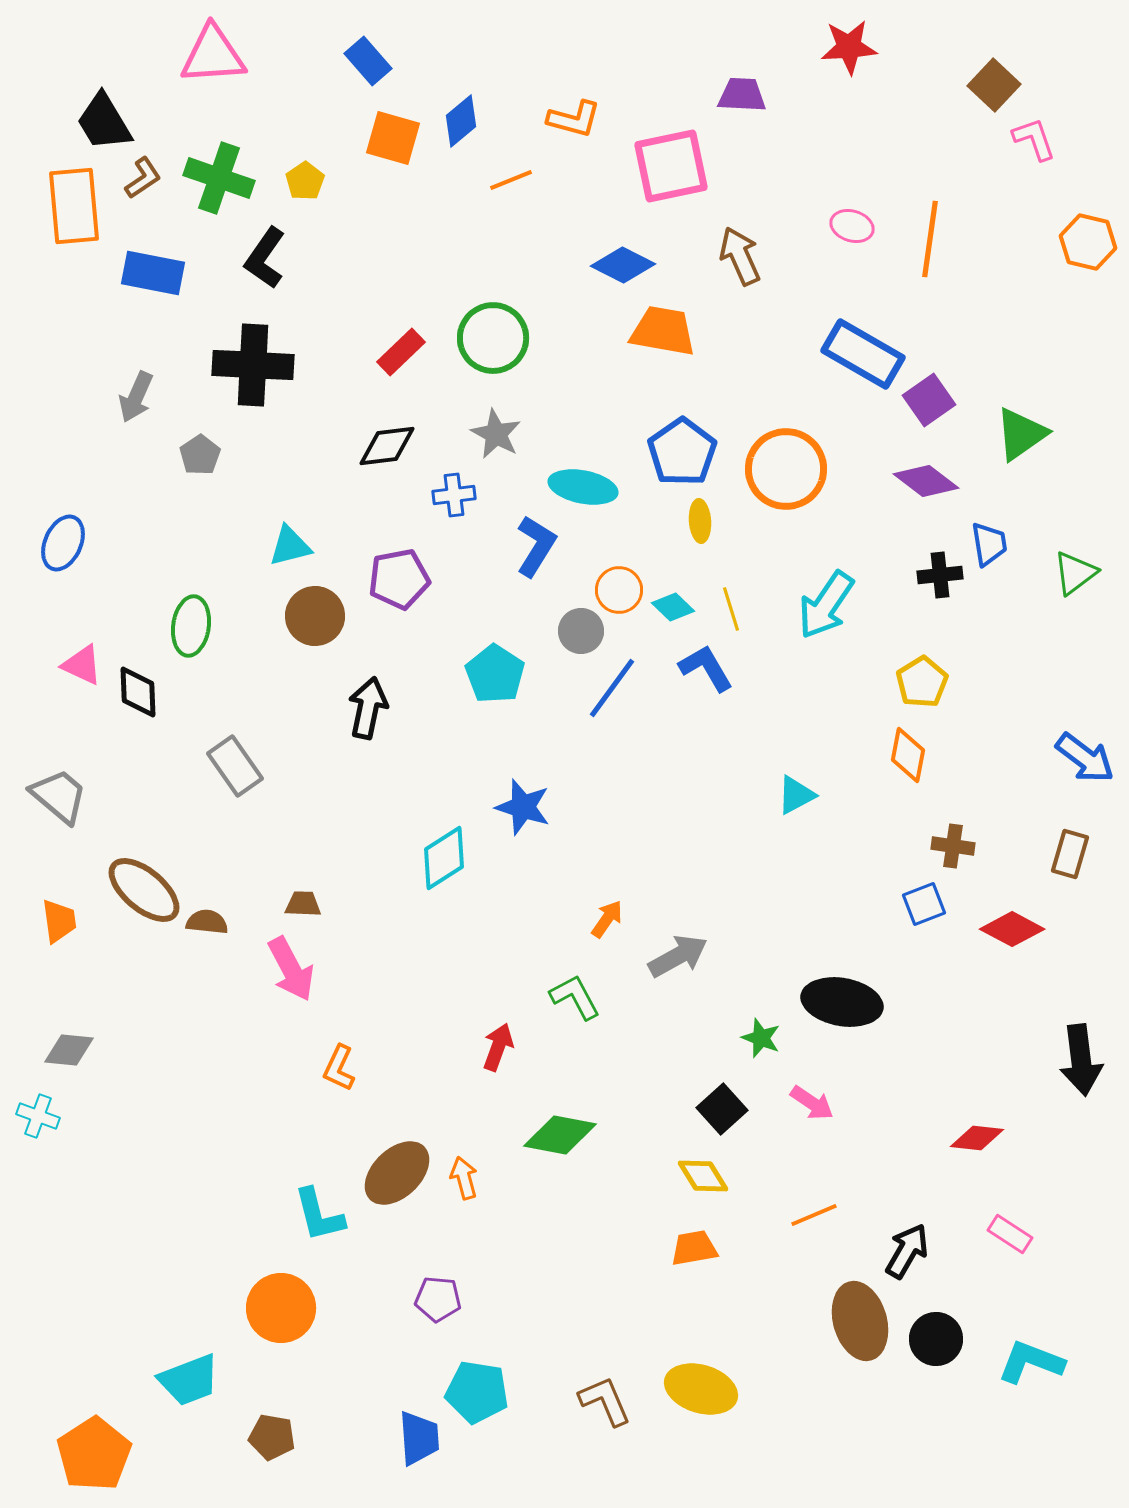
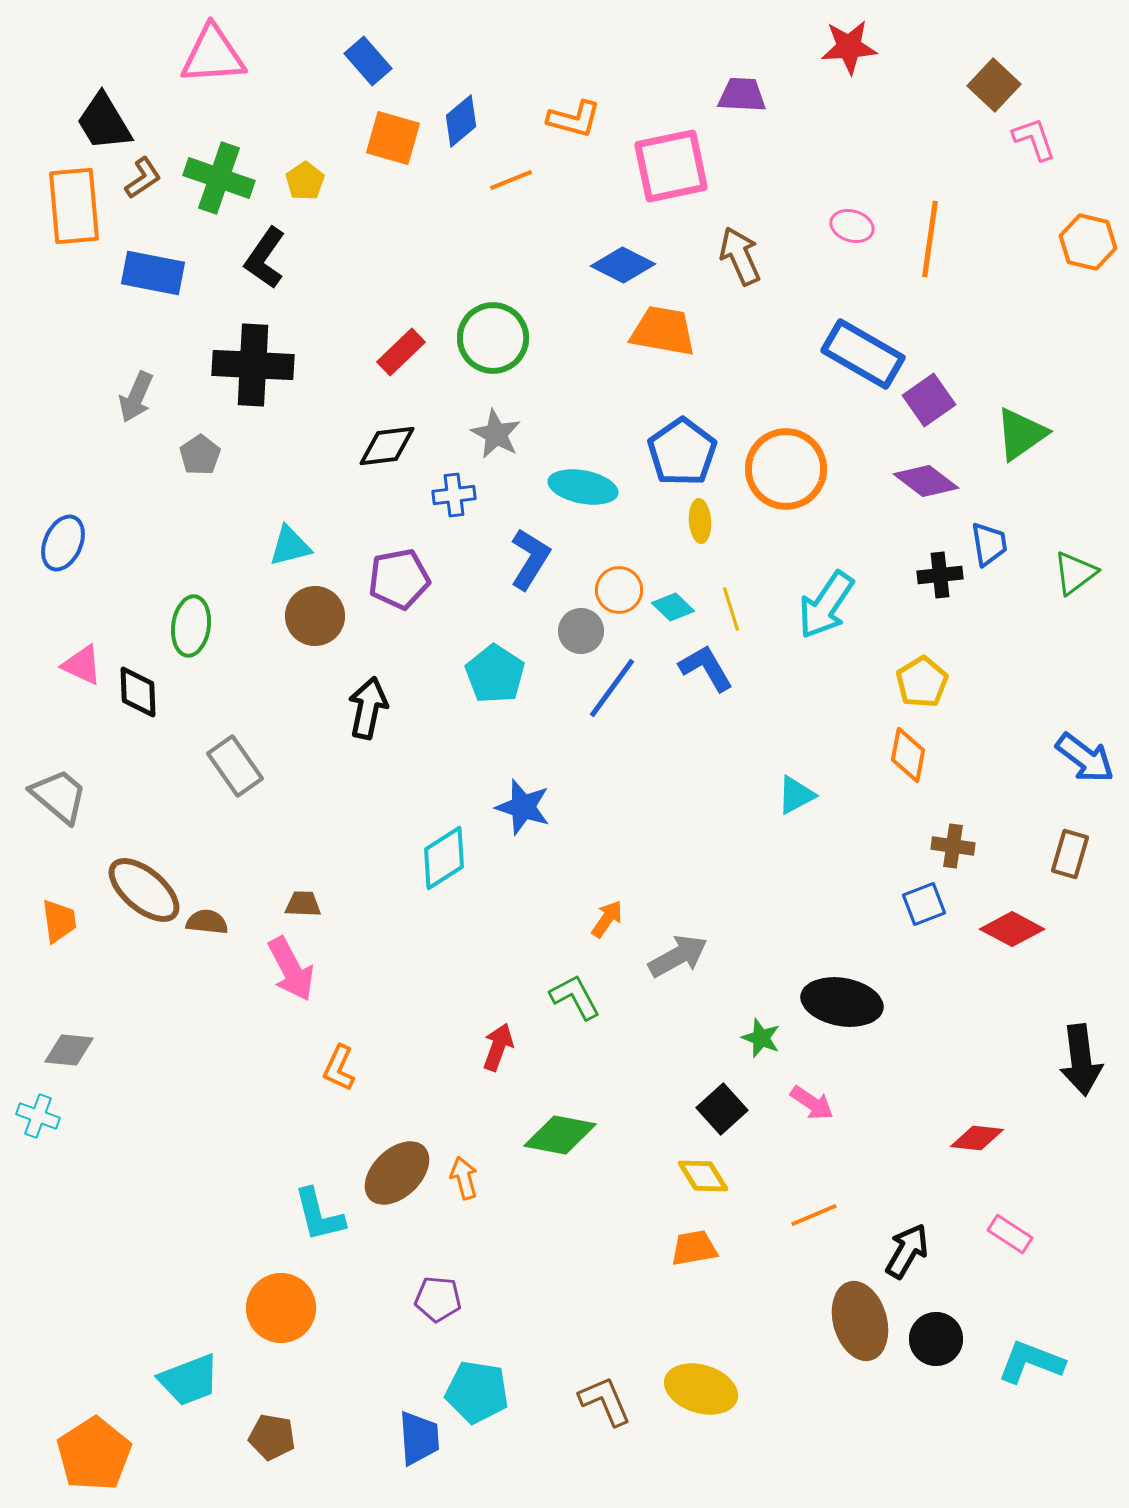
blue L-shape at (536, 546): moved 6 px left, 13 px down
